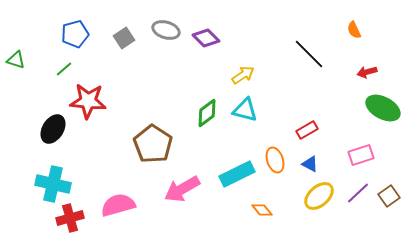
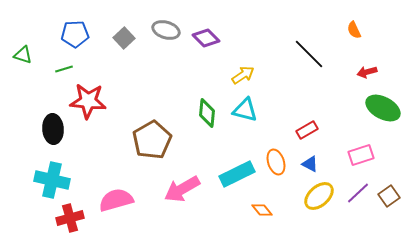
blue pentagon: rotated 12 degrees clockwise
gray square: rotated 10 degrees counterclockwise
green triangle: moved 7 px right, 5 px up
green line: rotated 24 degrees clockwise
green diamond: rotated 48 degrees counterclockwise
black ellipse: rotated 36 degrees counterclockwise
brown pentagon: moved 1 px left, 4 px up; rotated 9 degrees clockwise
orange ellipse: moved 1 px right, 2 px down
cyan cross: moved 1 px left, 4 px up
pink semicircle: moved 2 px left, 5 px up
